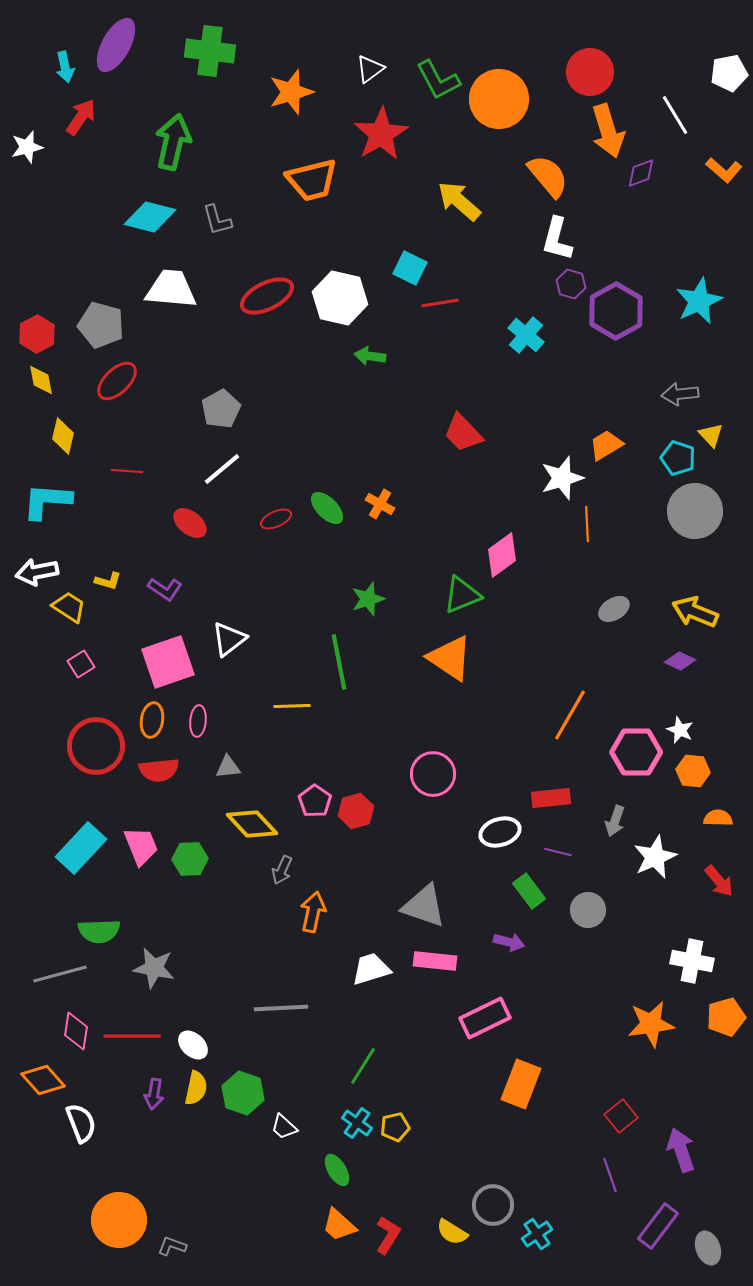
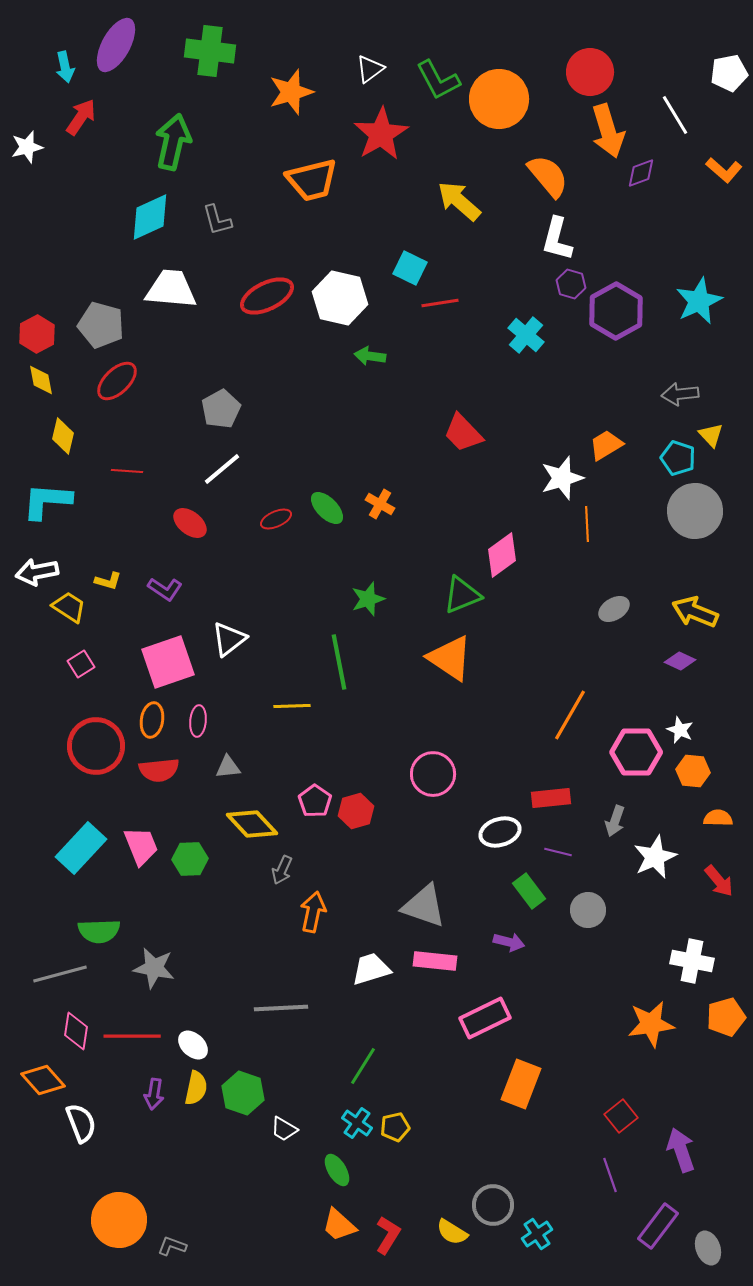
cyan diamond at (150, 217): rotated 39 degrees counterclockwise
white trapezoid at (284, 1127): moved 2 px down; rotated 12 degrees counterclockwise
